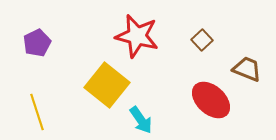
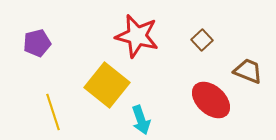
purple pentagon: rotated 12 degrees clockwise
brown trapezoid: moved 1 px right, 2 px down
yellow line: moved 16 px right
cyan arrow: rotated 16 degrees clockwise
